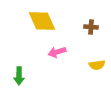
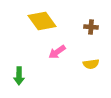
yellow diamond: rotated 12 degrees counterclockwise
pink arrow: rotated 18 degrees counterclockwise
yellow semicircle: moved 6 px left, 1 px up
